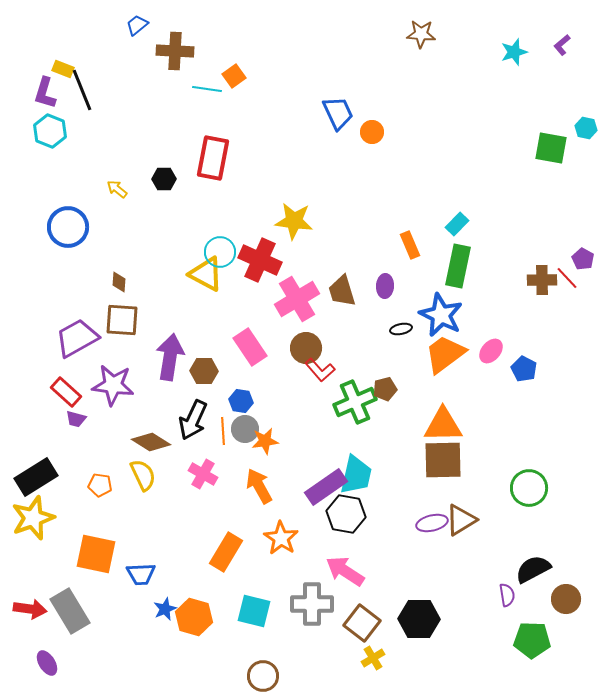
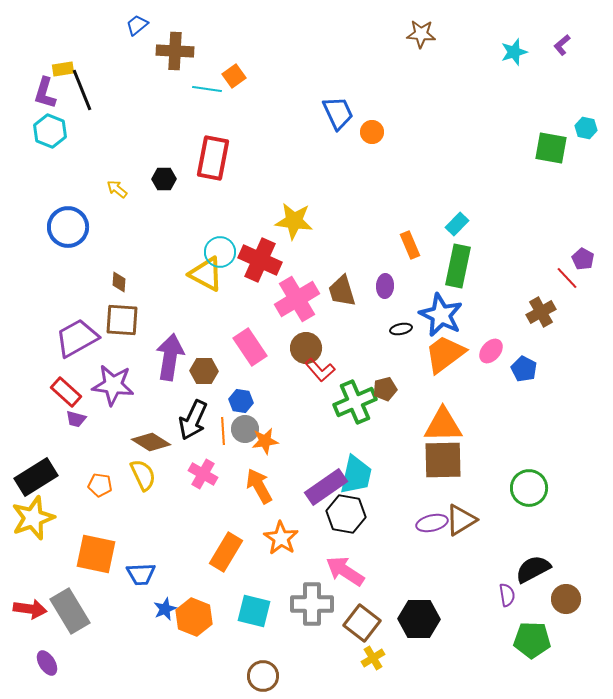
yellow rectangle at (63, 69): rotated 30 degrees counterclockwise
brown cross at (542, 280): moved 1 px left, 32 px down; rotated 28 degrees counterclockwise
orange hexagon at (194, 617): rotated 6 degrees clockwise
